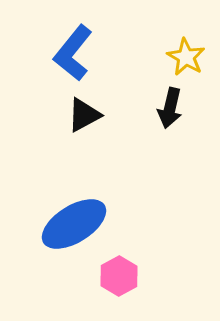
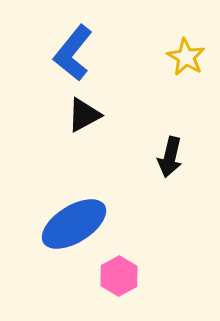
black arrow: moved 49 px down
